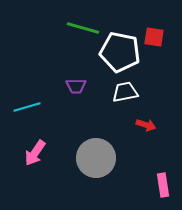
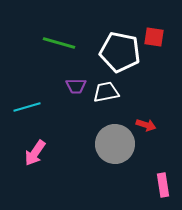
green line: moved 24 px left, 15 px down
white trapezoid: moved 19 px left
gray circle: moved 19 px right, 14 px up
